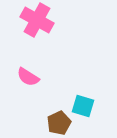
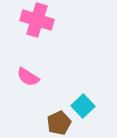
pink cross: rotated 12 degrees counterclockwise
cyan square: rotated 30 degrees clockwise
